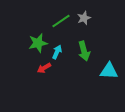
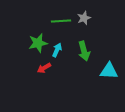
green line: rotated 30 degrees clockwise
cyan arrow: moved 2 px up
